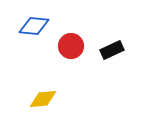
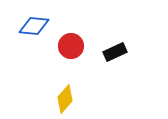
black rectangle: moved 3 px right, 2 px down
yellow diamond: moved 22 px right; rotated 44 degrees counterclockwise
